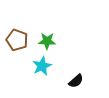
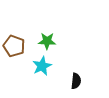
brown pentagon: moved 3 px left, 6 px down
black semicircle: rotated 42 degrees counterclockwise
